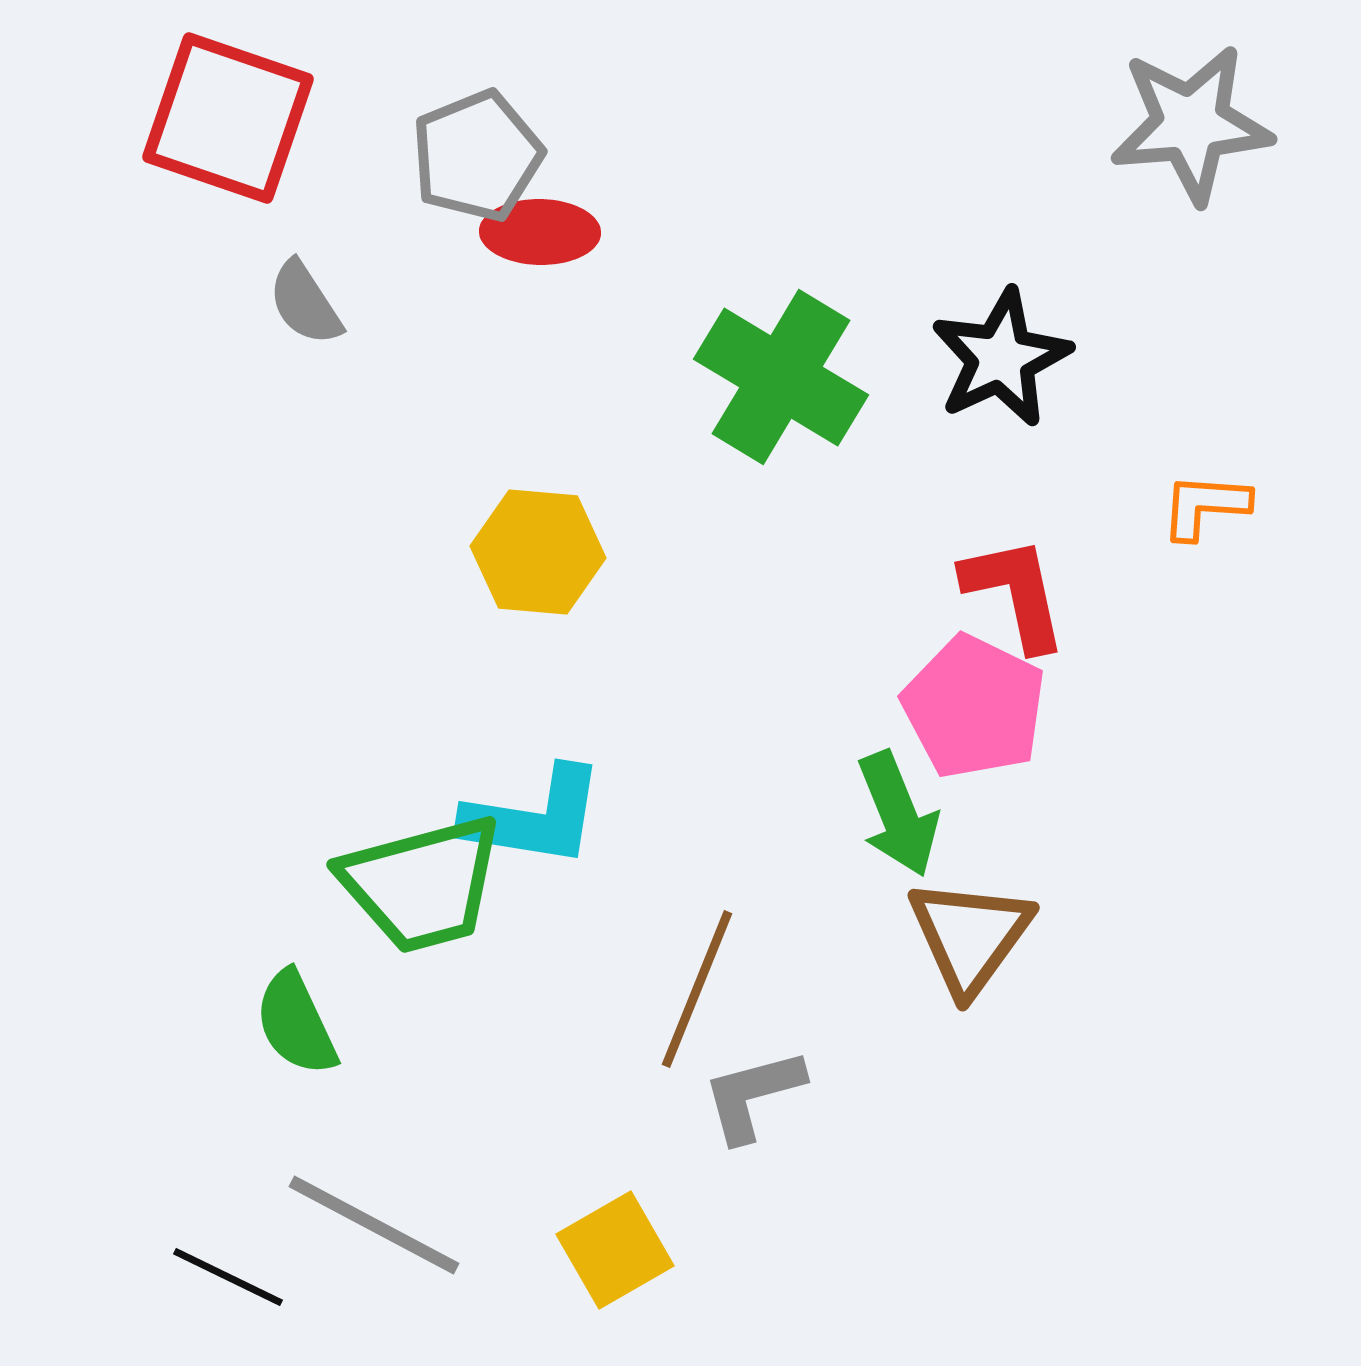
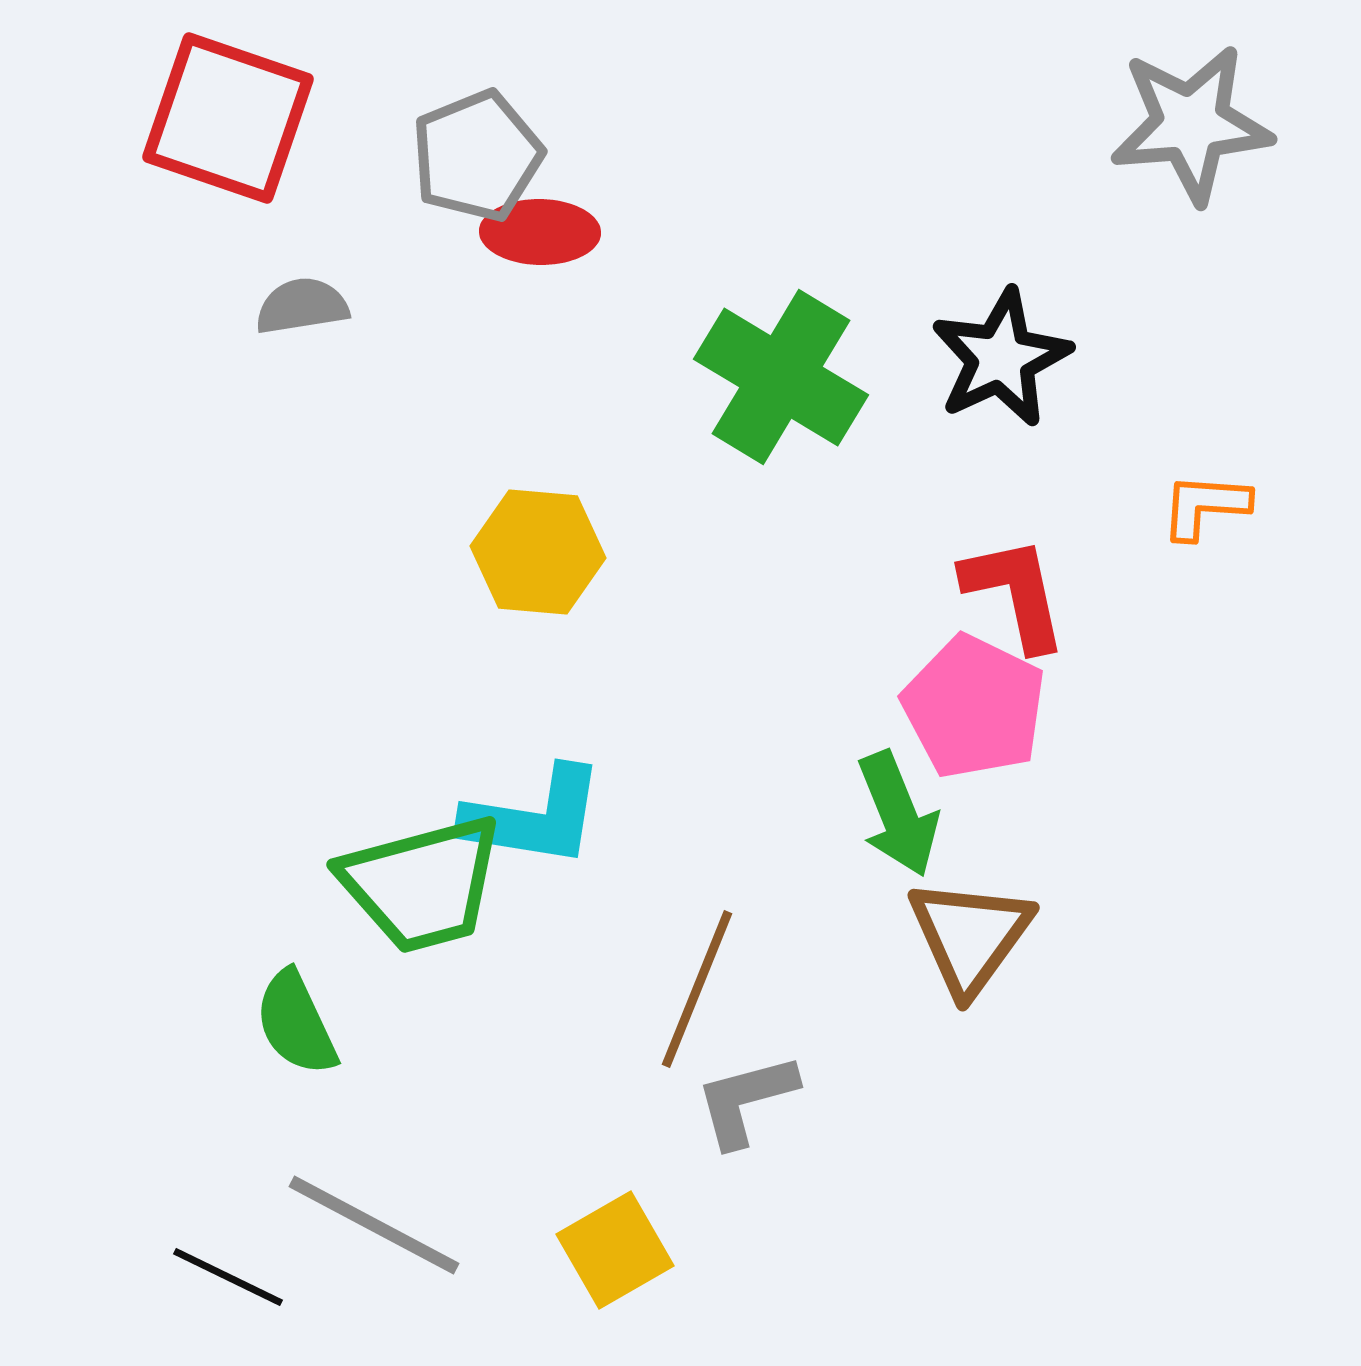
gray semicircle: moved 3 px left, 3 px down; rotated 114 degrees clockwise
gray L-shape: moved 7 px left, 5 px down
